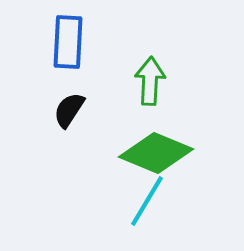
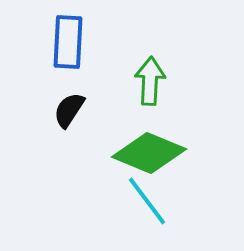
green diamond: moved 7 px left
cyan line: rotated 68 degrees counterclockwise
